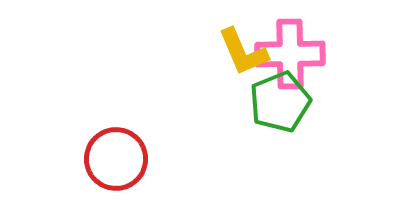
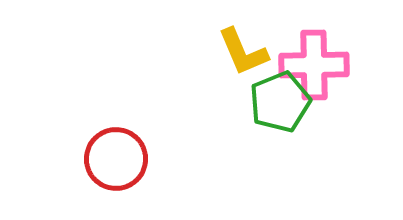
pink cross: moved 24 px right, 11 px down
